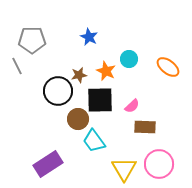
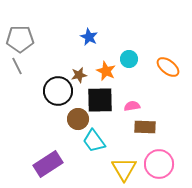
gray pentagon: moved 12 px left, 1 px up
pink semicircle: rotated 147 degrees counterclockwise
